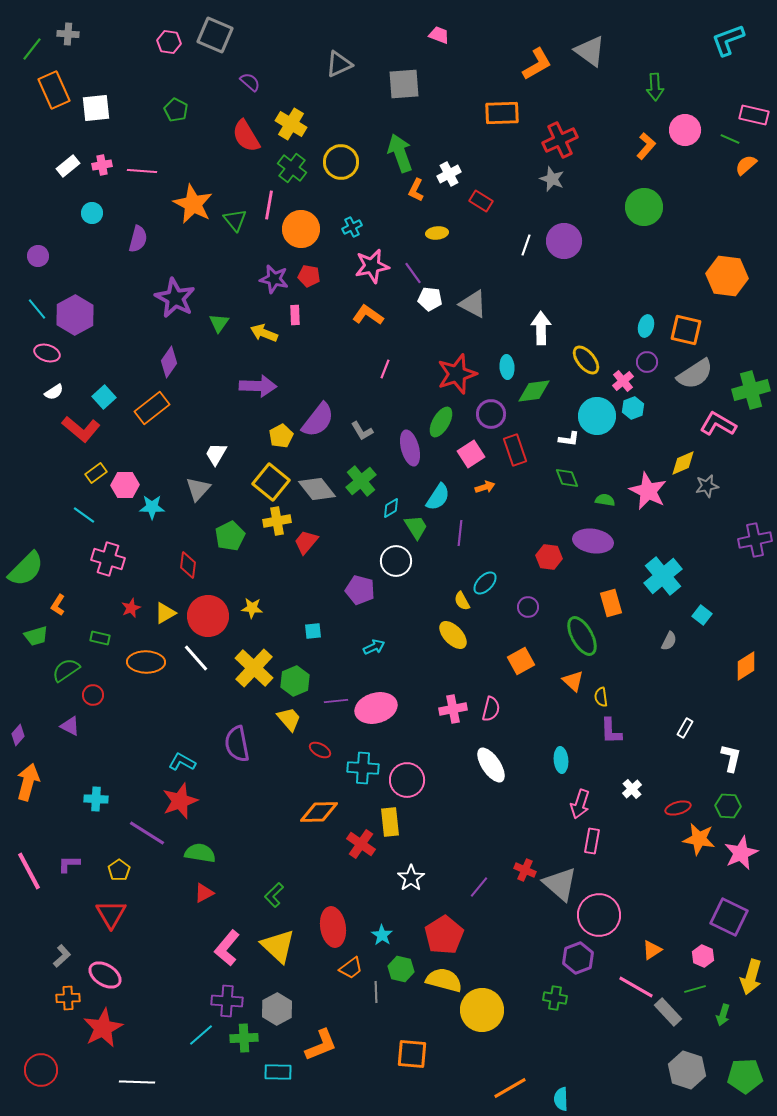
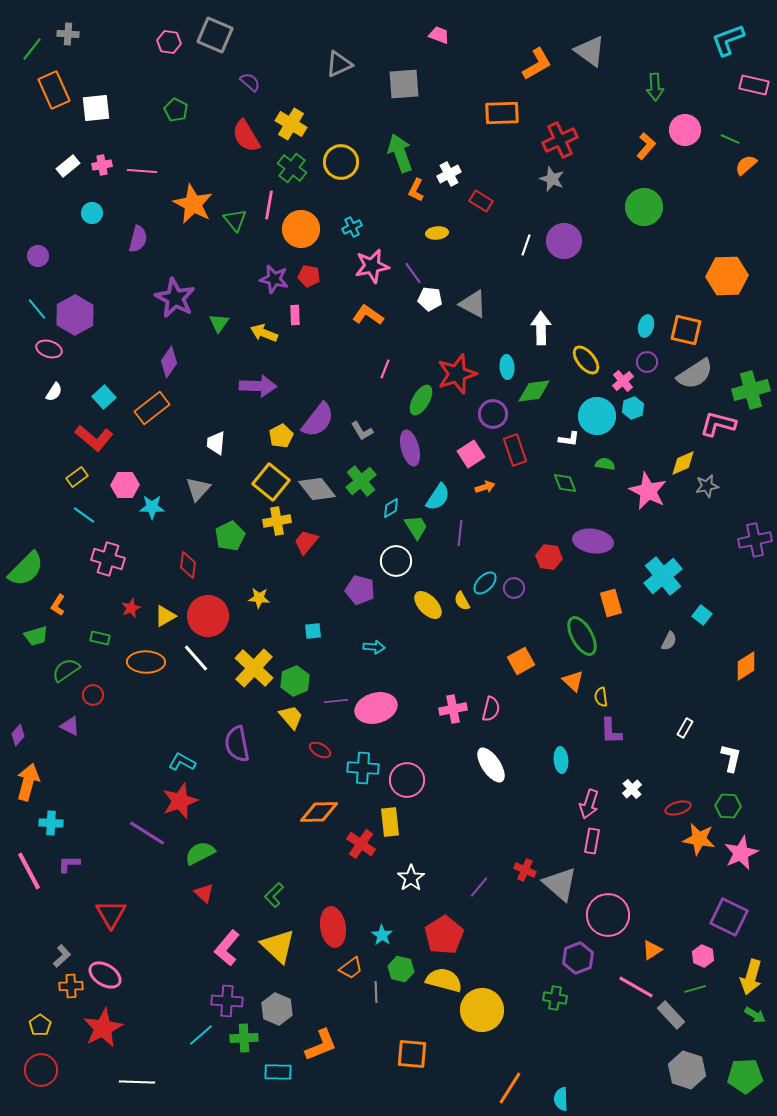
pink rectangle at (754, 115): moved 30 px up
orange hexagon at (727, 276): rotated 9 degrees counterclockwise
pink ellipse at (47, 353): moved 2 px right, 4 px up
white semicircle at (54, 392): rotated 24 degrees counterclockwise
purple circle at (491, 414): moved 2 px right
green ellipse at (441, 422): moved 20 px left, 22 px up
pink L-shape at (718, 424): rotated 15 degrees counterclockwise
red L-shape at (81, 429): moved 13 px right, 9 px down
white trapezoid at (216, 454): moved 11 px up; rotated 25 degrees counterclockwise
yellow rectangle at (96, 473): moved 19 px left, 4 px down
green diamond at (567, 478): moved 2 px left, 5 px down
green semicircle at (605, 500): moved 36 px up
purple circle at (528, 607): moved 14 px left, 19 px up
yellow star at (252, 608): moved 7 px right, 10 px up
yellow triangle at (165, 613): moved 3 px down
yellow ellipse at (453, 635): moved 25 px left, 30 px up
cyan arrow at (374, 647): rotated 30 degrees clockwise
yellow trapezoid at (289, 719): moved 2 px right, 2 px up
cyan cross at (96, 799): moved 45 px left, 24 px down
pink arrow at (580, 804): moved 9 px right
green semicircle at (200, 853): rotated 36 degrees counterclockwise
yellow pentagon at (119, 870): moved 79 px left, 155 px down
red triangle at (204, 893): rotated 50 degrees counterclockwise
pink circle at (599, 915): moved 9 px right
orange cross at (68, 998): moved 3 px right, 12 px up
gray hexagon at (277, 1009): rotated 8 degrees counterclockwise
gray rectangle at (668, 1012): moved 3 px right, 3 px down
green arrow at (723, 1015): moved 32 px right; rotated 75 degrees counterclockwise
orange line at (510, 1088): rotated 28 degrees counterclockwise
